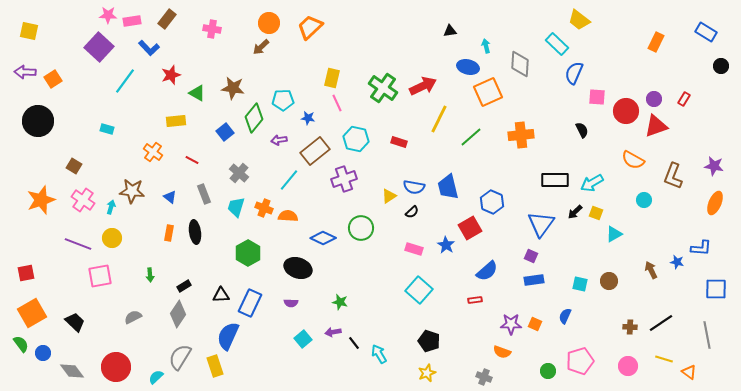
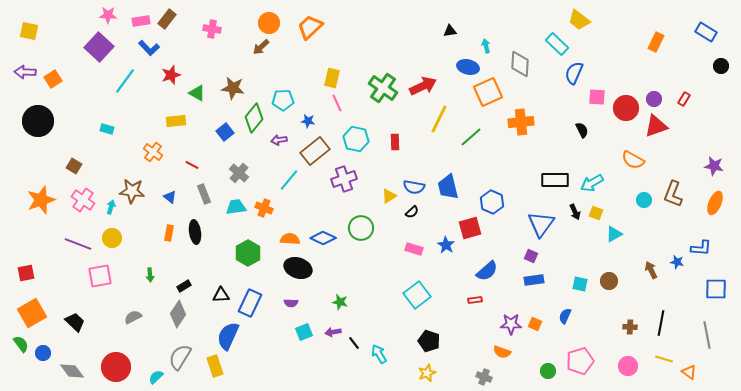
pink rectangle at (132, 21): moved 9 px right
red circle at (626, 111): moved 3 px up
blue star at (308, 118): moved 3 px down
orange cross at (521, 135): moved 13 px up
red rectangle at (399, 142): moved 4 px left; rotated 70 degrees clockwise
red line at (192, 160): moved 5 px down
brown L-shape at (673, 176): moved 18 px down
cyan trapezoid at (236, 207): rotated 65 degrees clockwise
black arrow at (575, 212): rotated 70 degrees counterclockwise
orange semicircle at (288, 216): moved 2 px right, 23 px down
red square at (470, 228): rotated 15 degrees clockwise
cyan square at (419, 290): moved 2 px left, 5 px down; rotated 12 degrees clockwise
black line at (661, 323): rotated 45 degrees counterclockwise
cyan square at (303, 339): moved 1 px right, 7 px up; rotated 18 degrees clockwise
